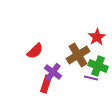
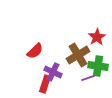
green cross: rotated 12 degrees counterclockwise
purple cross: rotated 12 degrees counterclockwise
purple line: moved 3 px left; rotated 32 degrees counterclockwise
red rectangle: moved 1 px left
